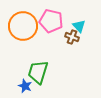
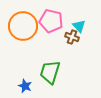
green trapezoid: moved 12 px right
